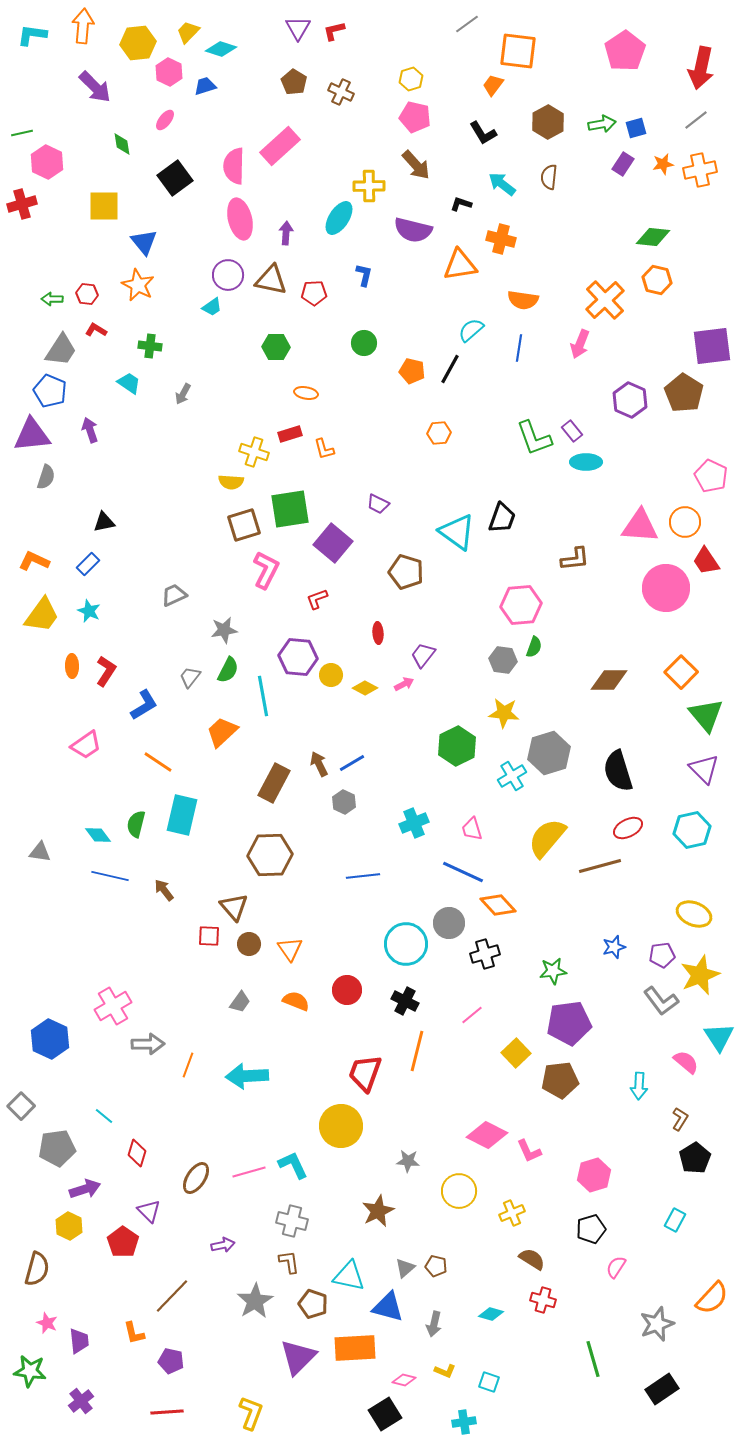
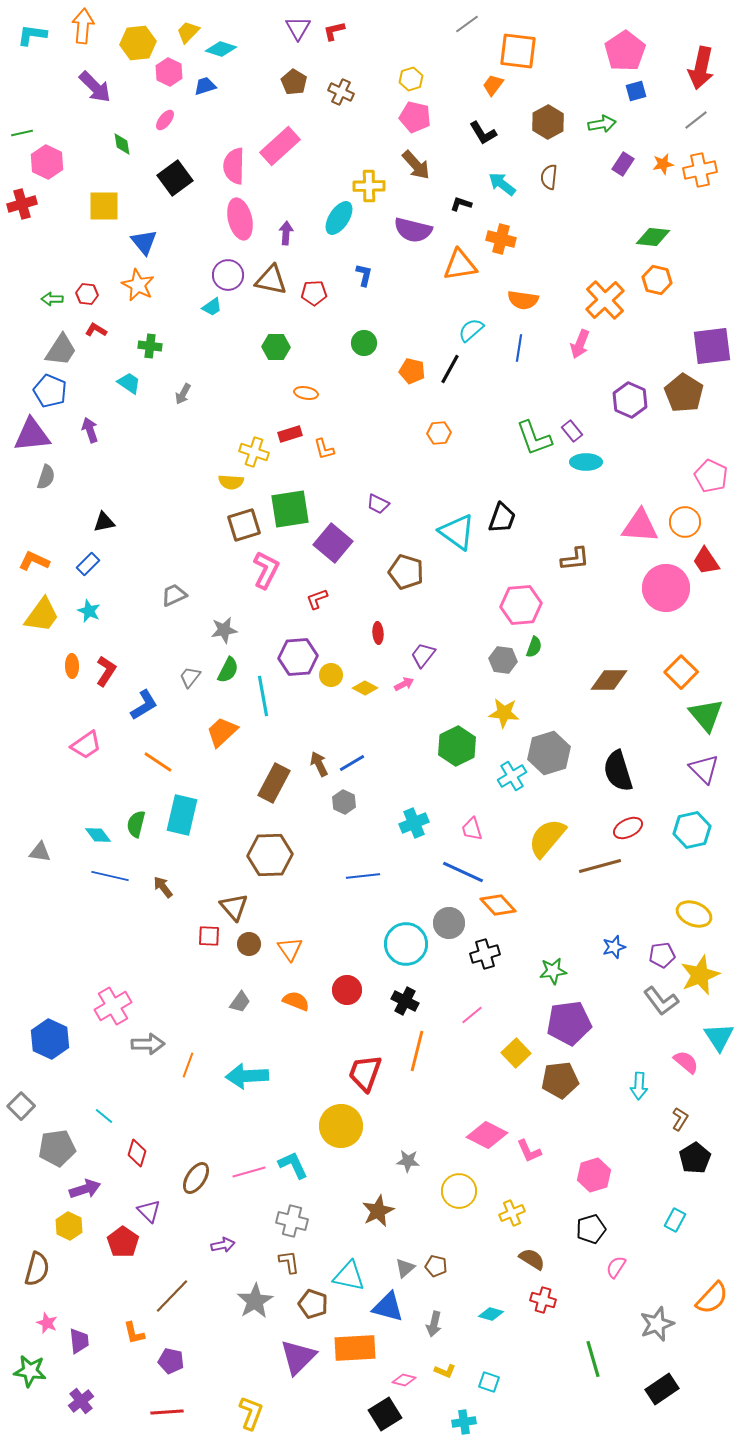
blue square at (636, 128): moved 37 px up
purple hexagon at (298, 657): rotated 9 degrees counterclockwise
brown arrow at (164, 890): moved 1 px left, 3 px up
